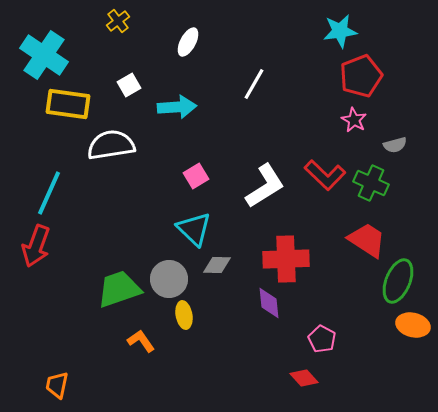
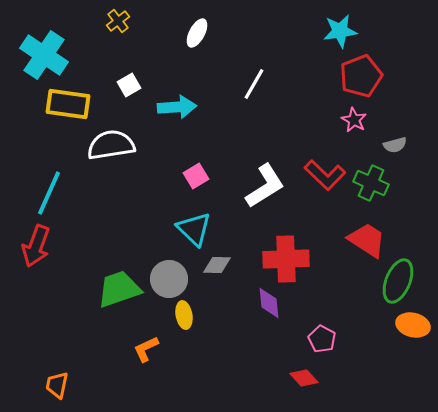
white ellipse: moved 9 px right, 9 px up
orange L-shape: moved 5 px right, 8 px down; rotated 80 degrees counterclockwise
